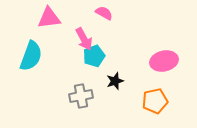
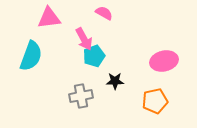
black star: rotated 18 degrees clockwise
